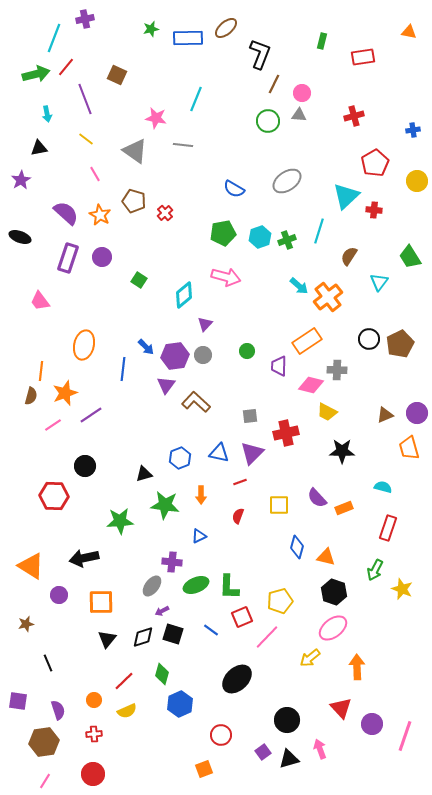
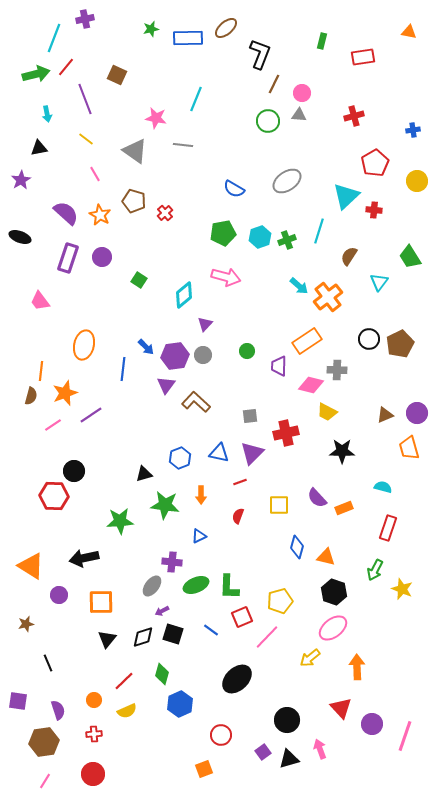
black circle at (85, 466): moved 11 px left, 5 px down
